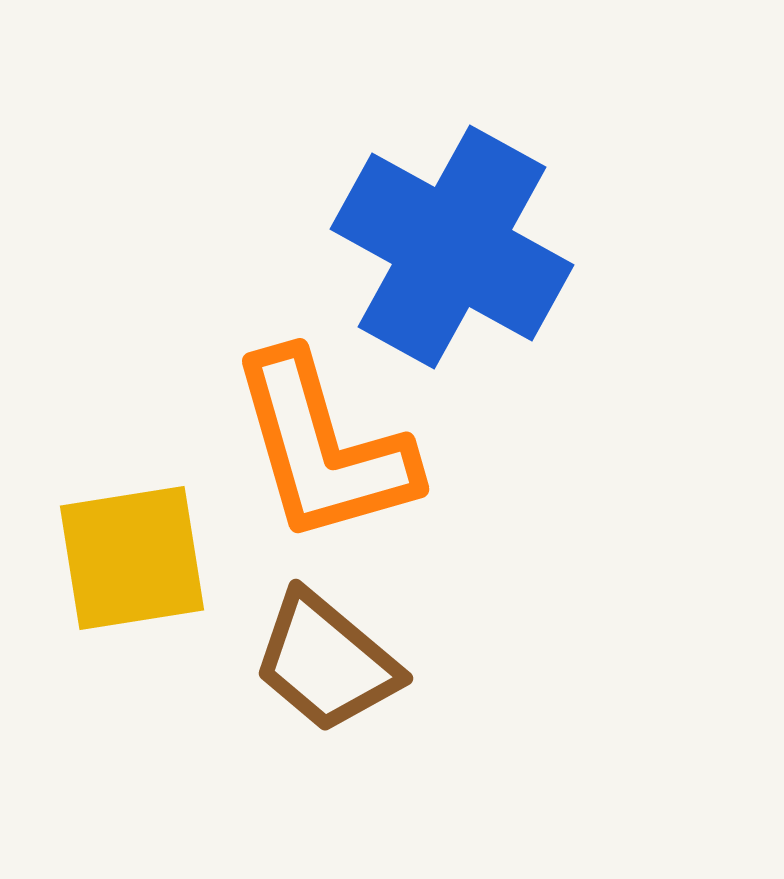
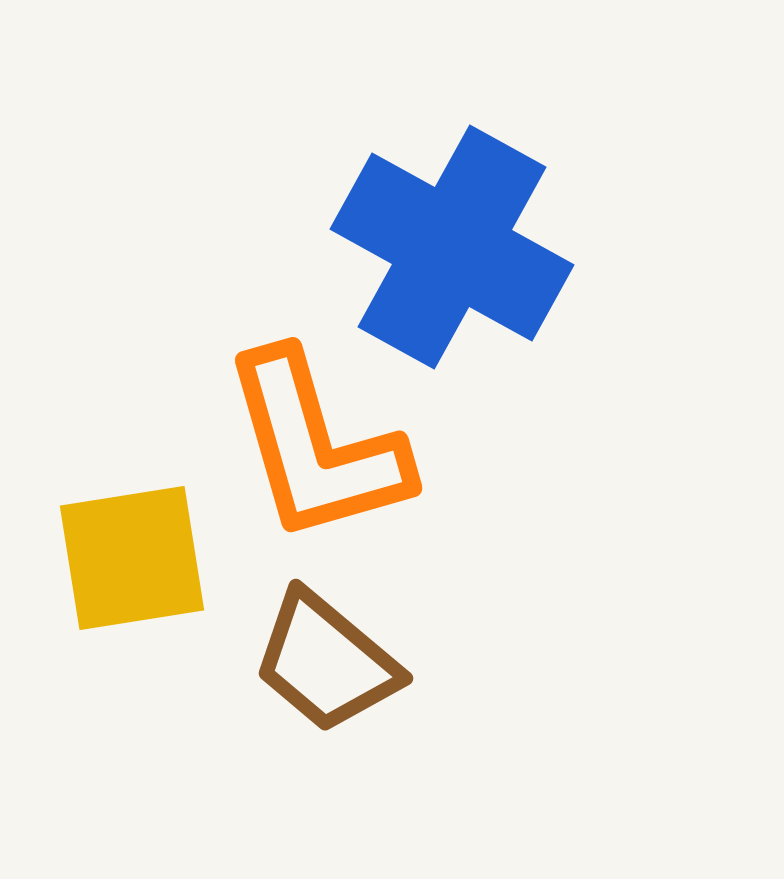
orange L-shape: moved 7 px left, 1 px up
